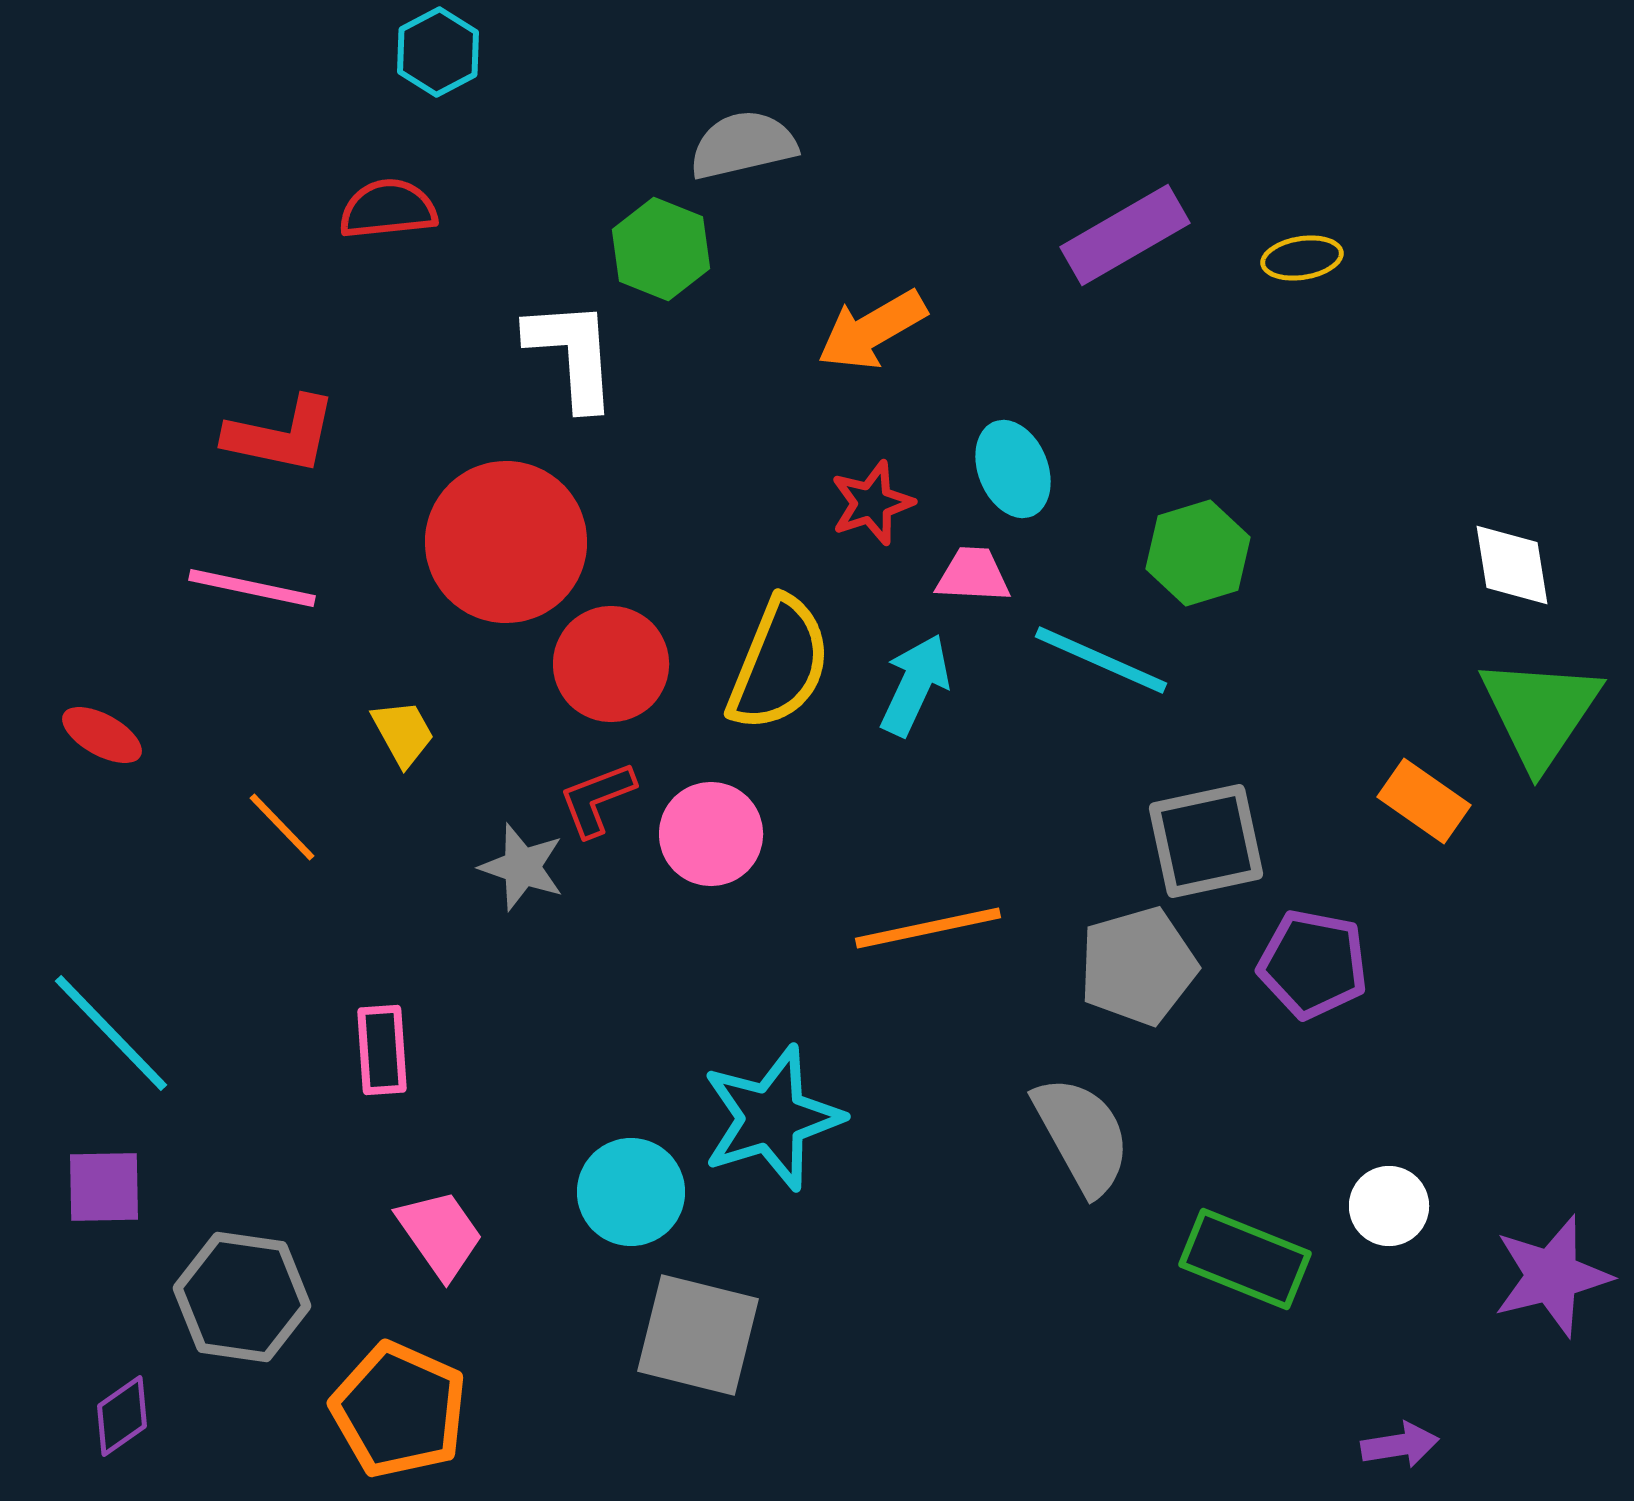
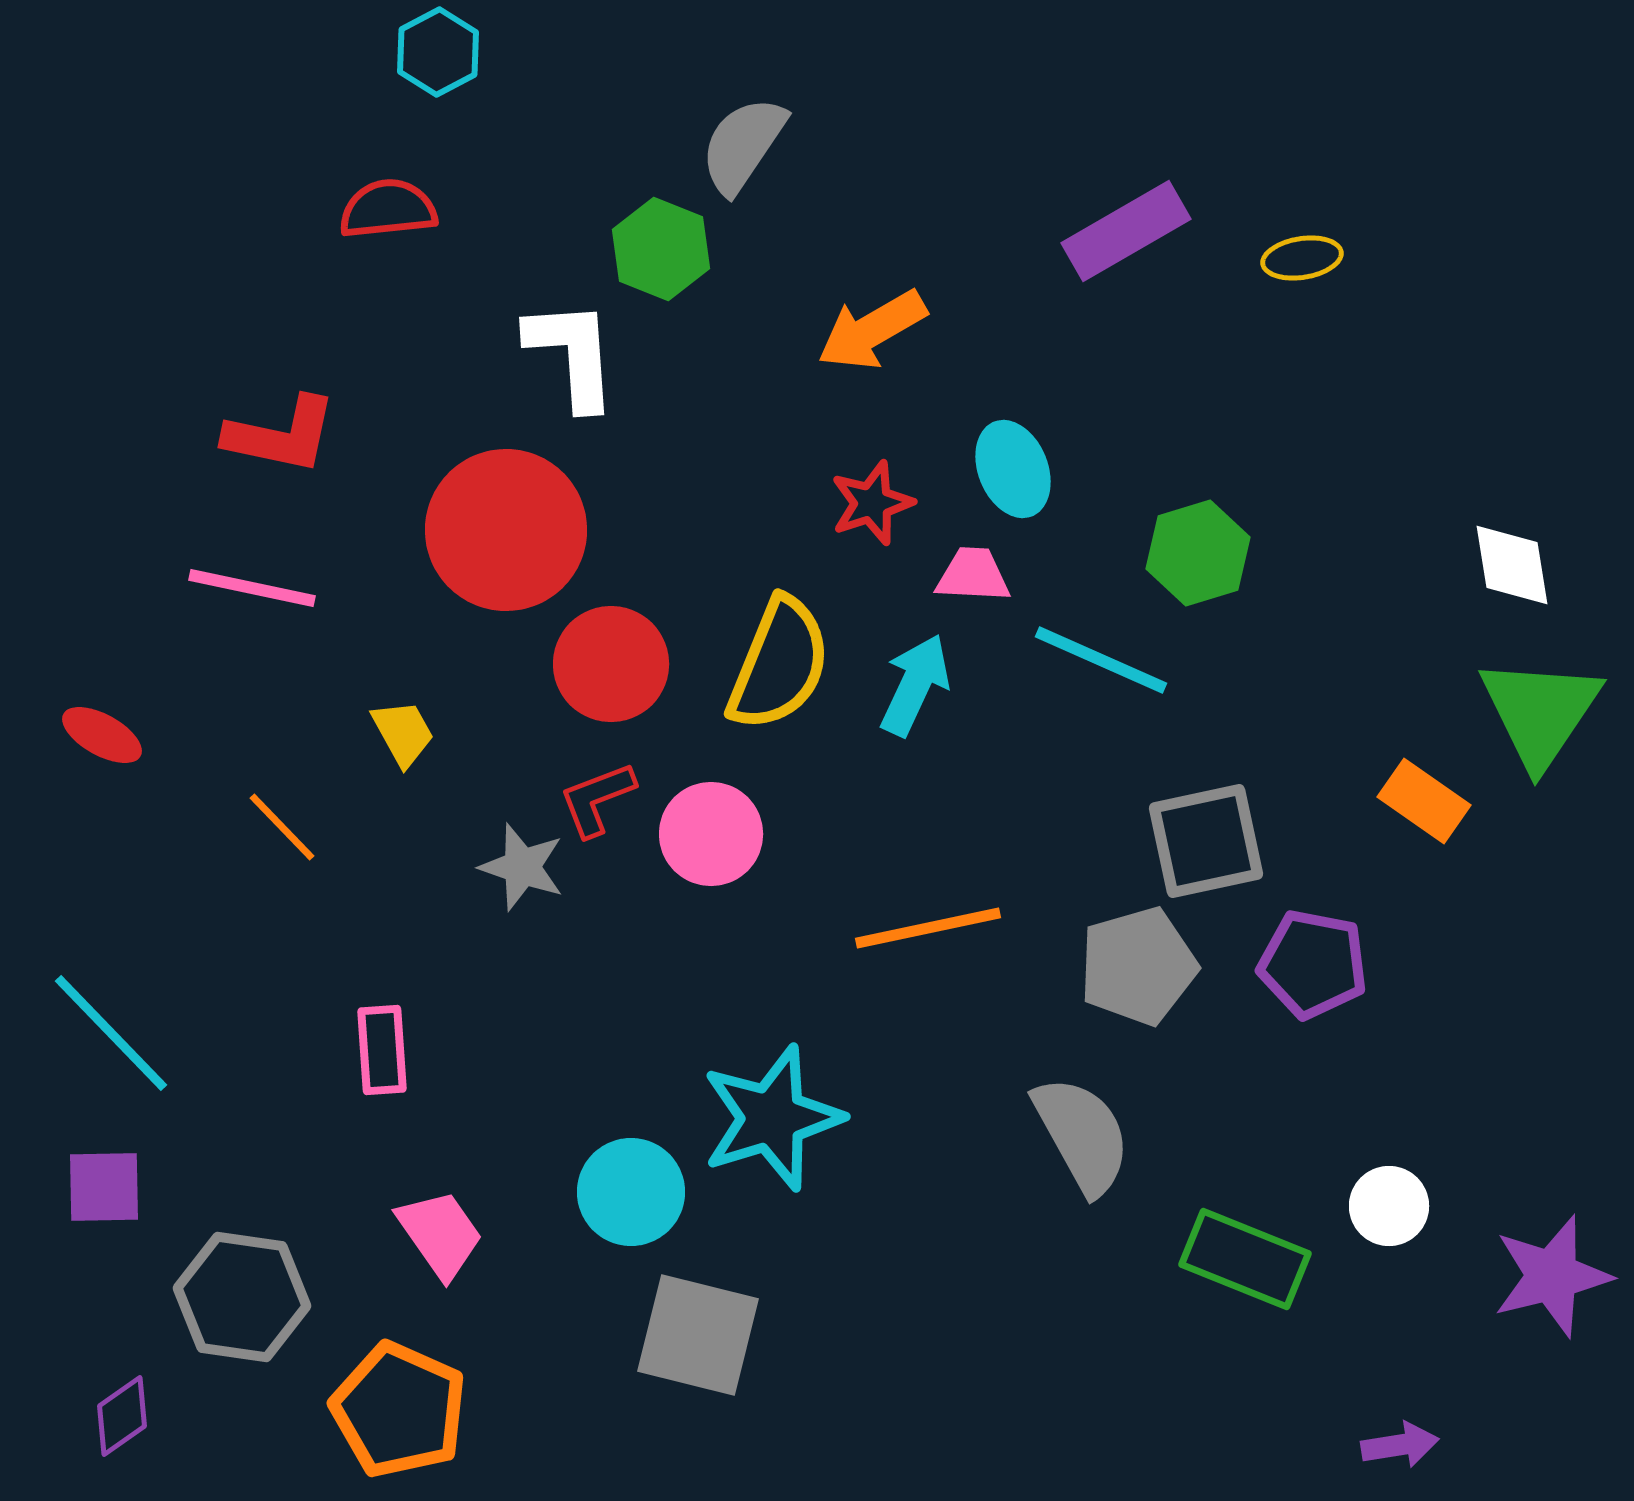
gray semicircle at (743, 145): rotated 43 degrees counterclockwise
purple rectangle at (1125, 235): moved 1 px right, 4 px up
red circle at (506, 542): moved 12 px up
